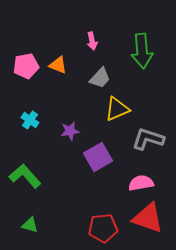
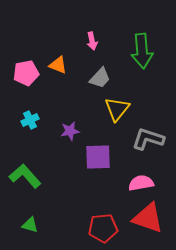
pink pentagon: moved 7 px down
yellow triangle: rotated 28 degrees counterclockwise
cyan cross: rotated 30 degrees clockwise
purple square: rotated 28 degrees clockwise
